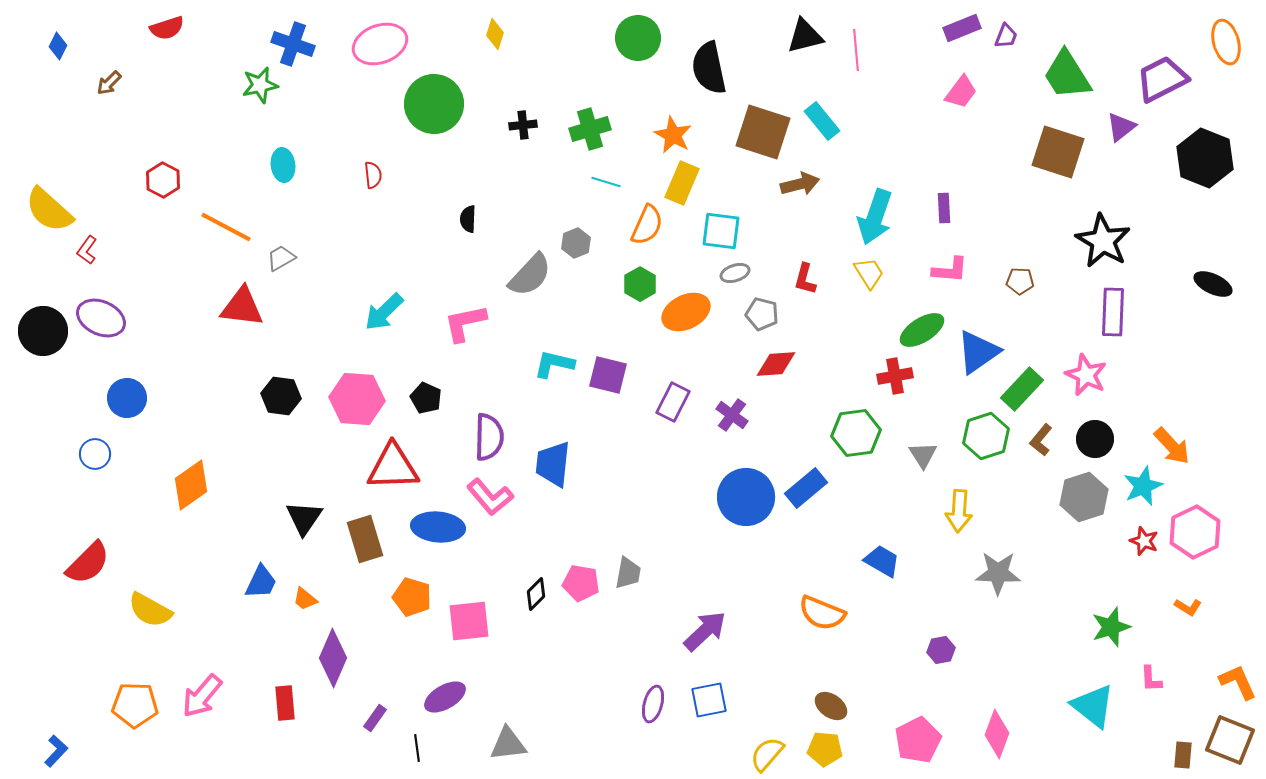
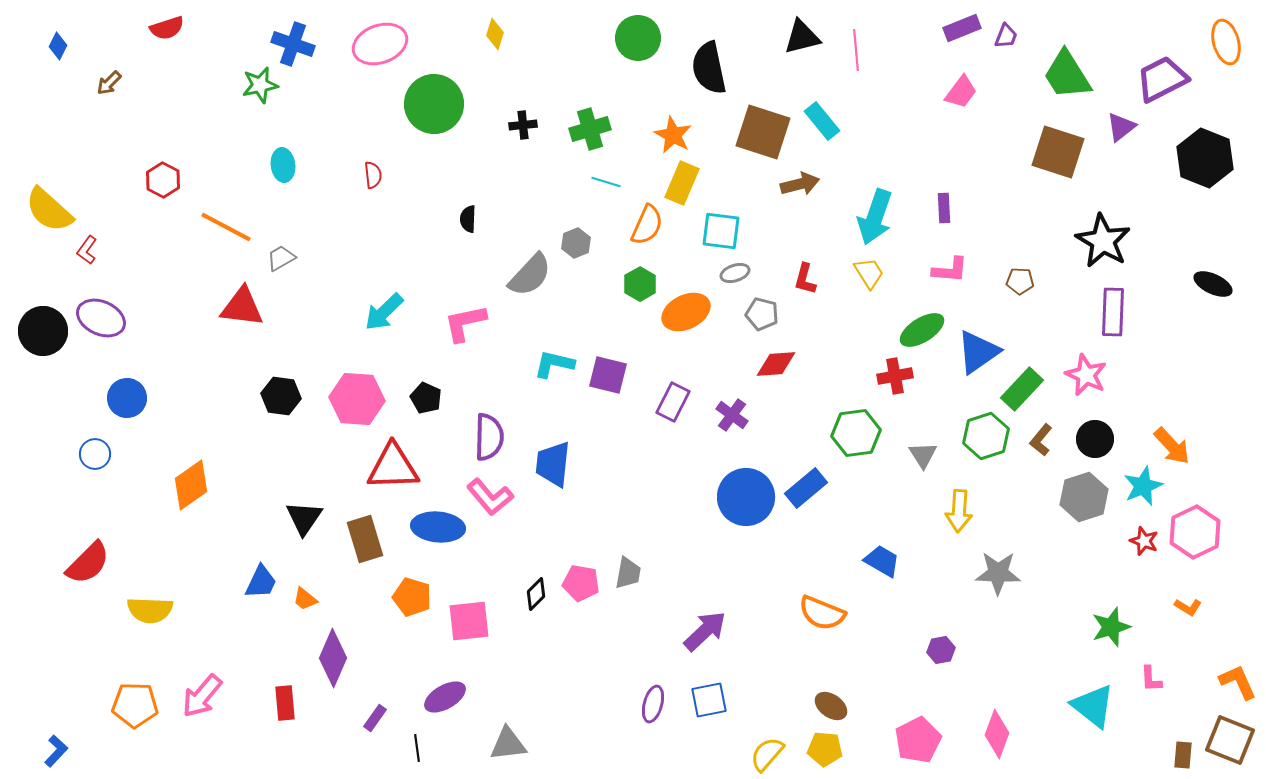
black triangle at (805, 36): moved 3 px left, 1 px down
yellow semicircle at (150, 610): rotated 27 degrees counterclockwise
